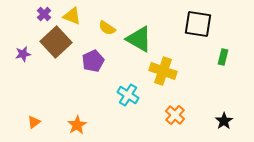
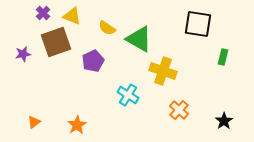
purple cross: moved 1 px left, 1 px up
brown square: rotated 24 degrees clockwise
orange cross: moved 4 px right, 5 px up
